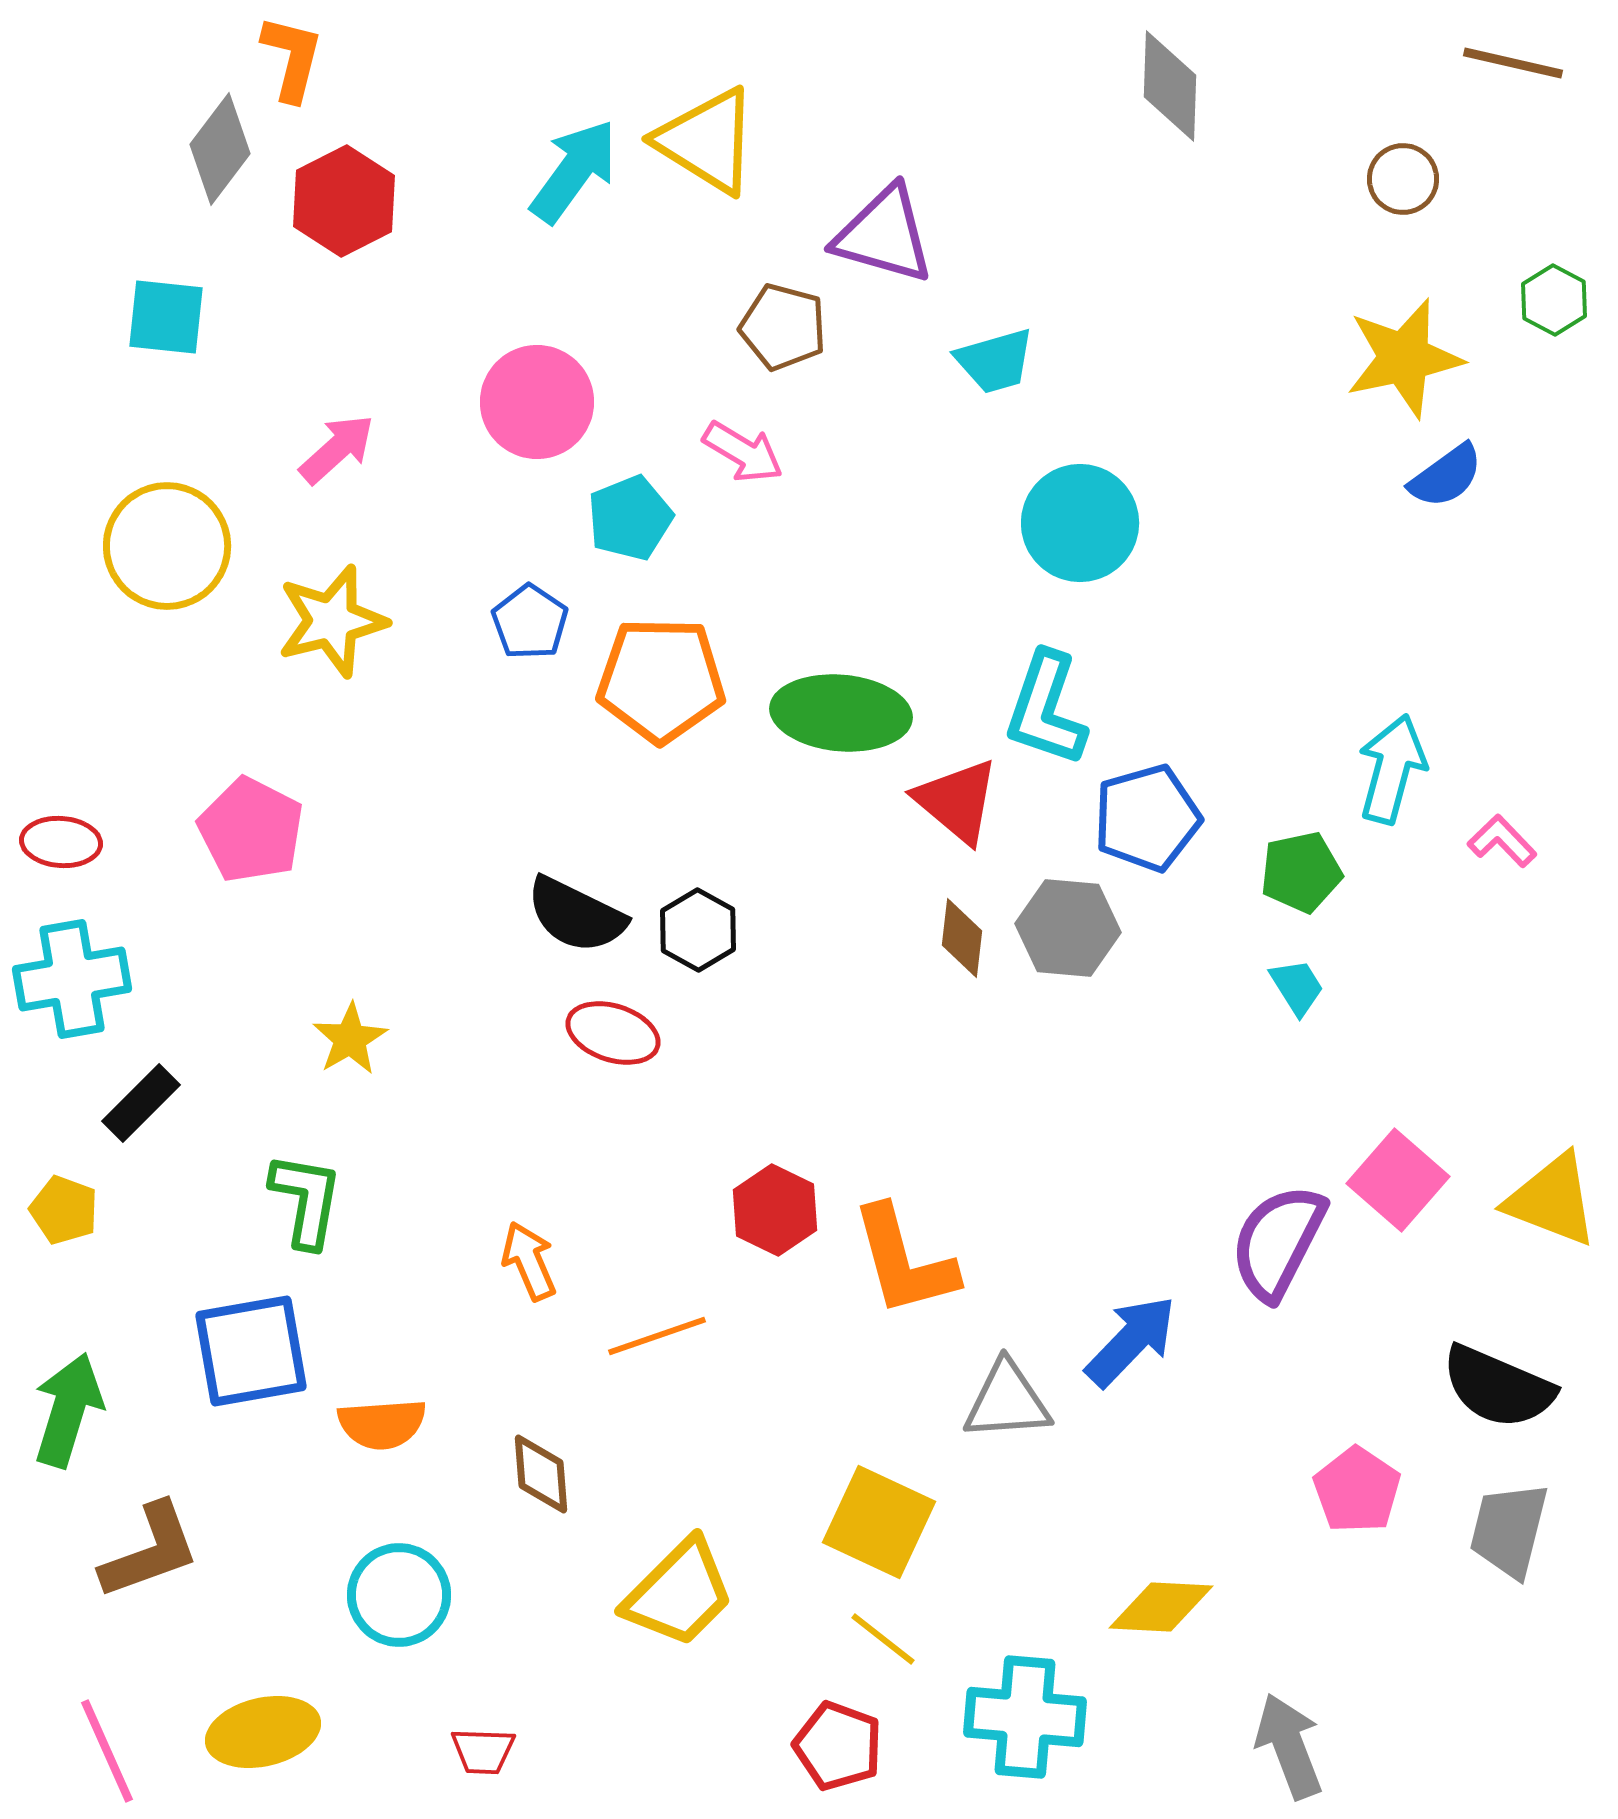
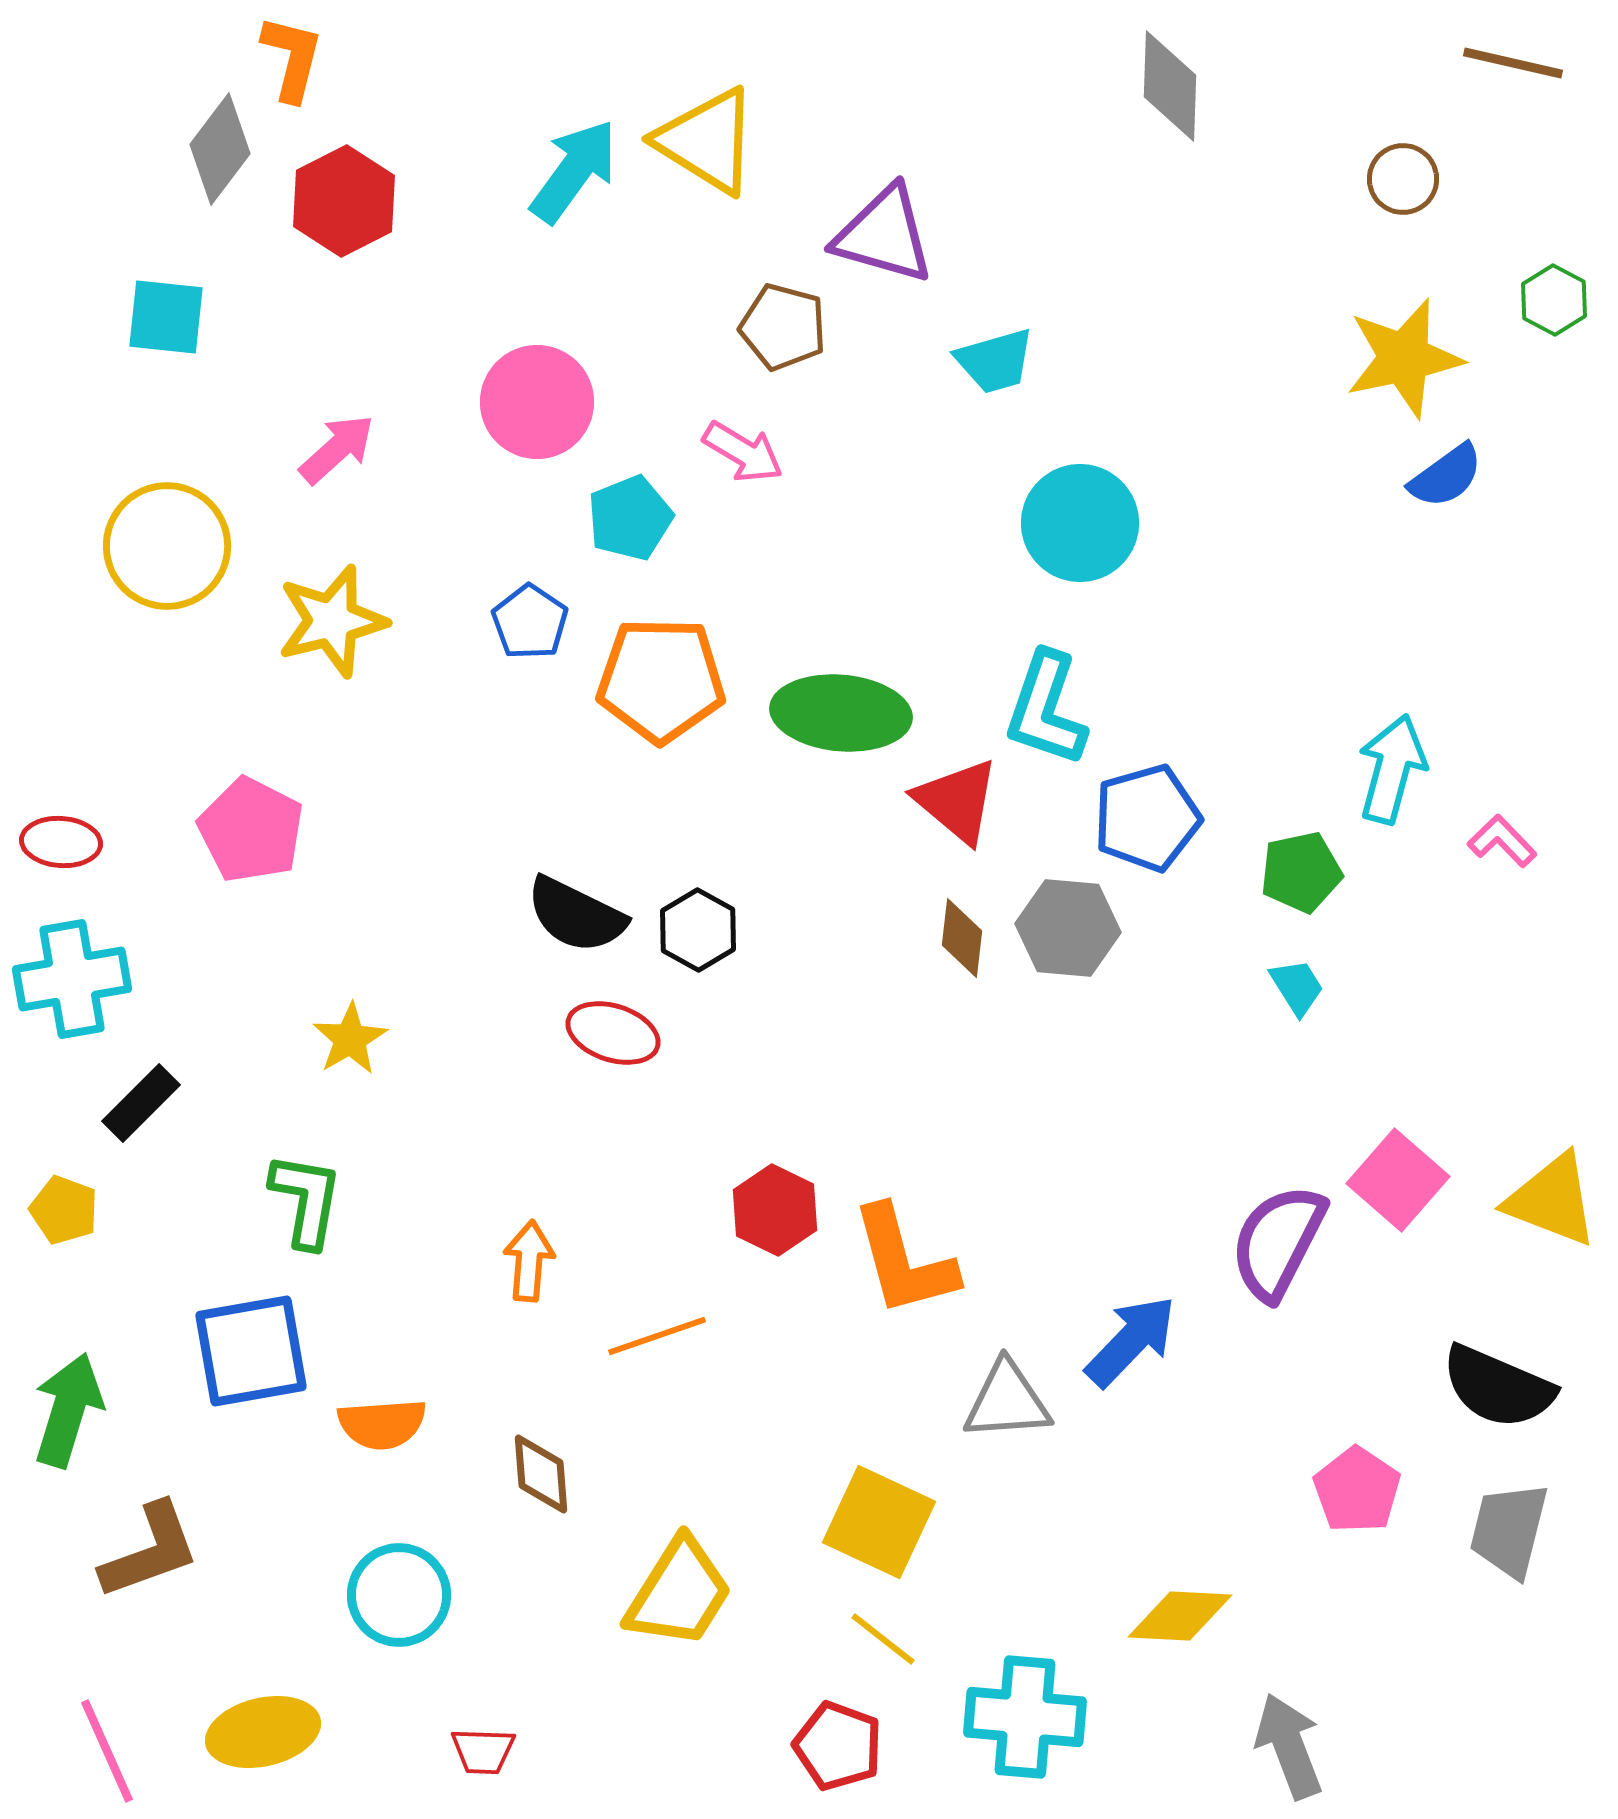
orange arrow at (529, 1261): rotated 28 degrees clockwise
yellow trapezoid at (679, 1593): rotated 13 degrees counterclockwise
yellow diamond at (1161, 1607): moved 19 px right, 9 px down
